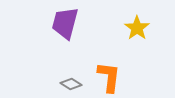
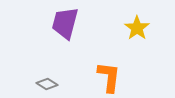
gray diamond: moved 24 px left
